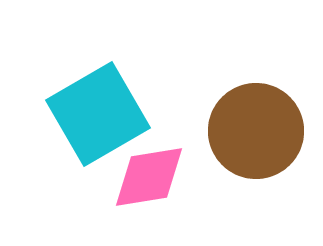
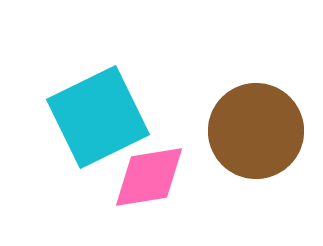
cyan square: moved 3 px down; rotated 4 degrees clockwise
